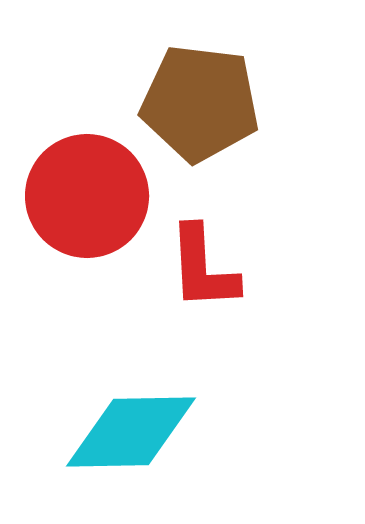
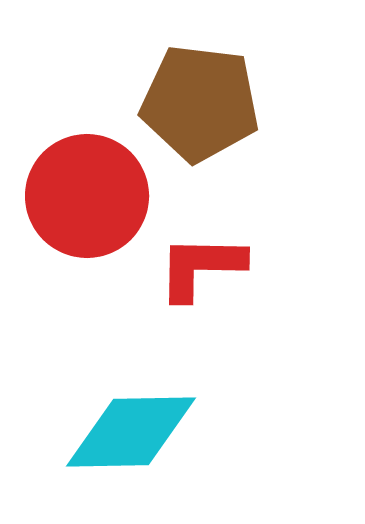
red L-shape: moved 2 px left, 1 px up; rotated 94 degrees clockwise
